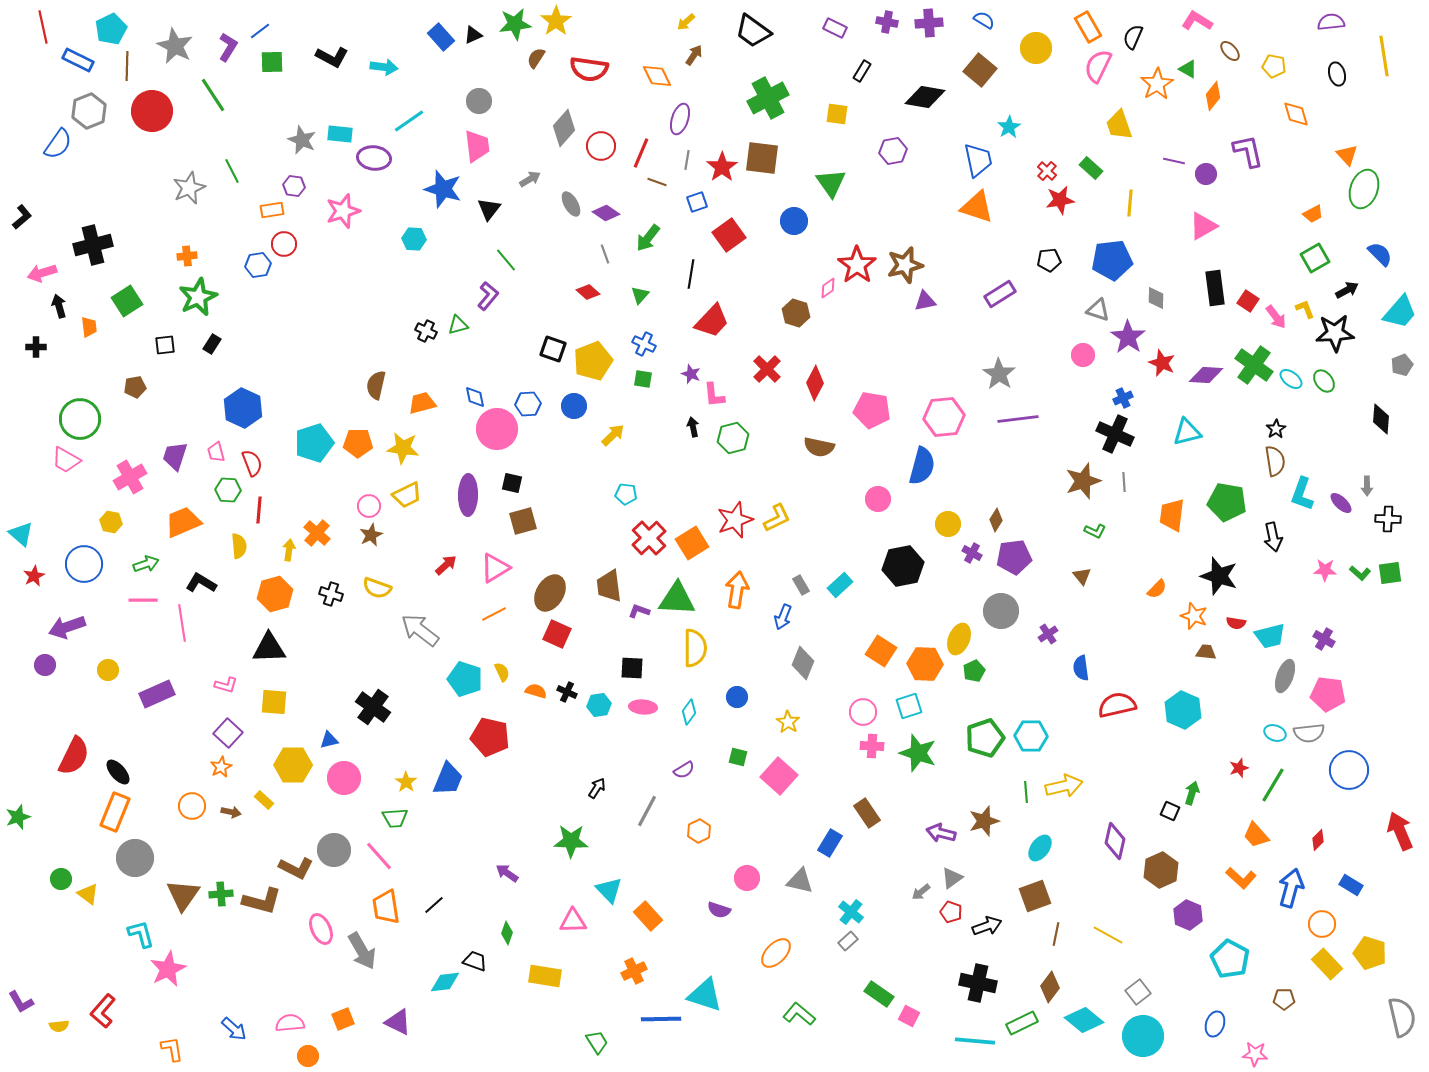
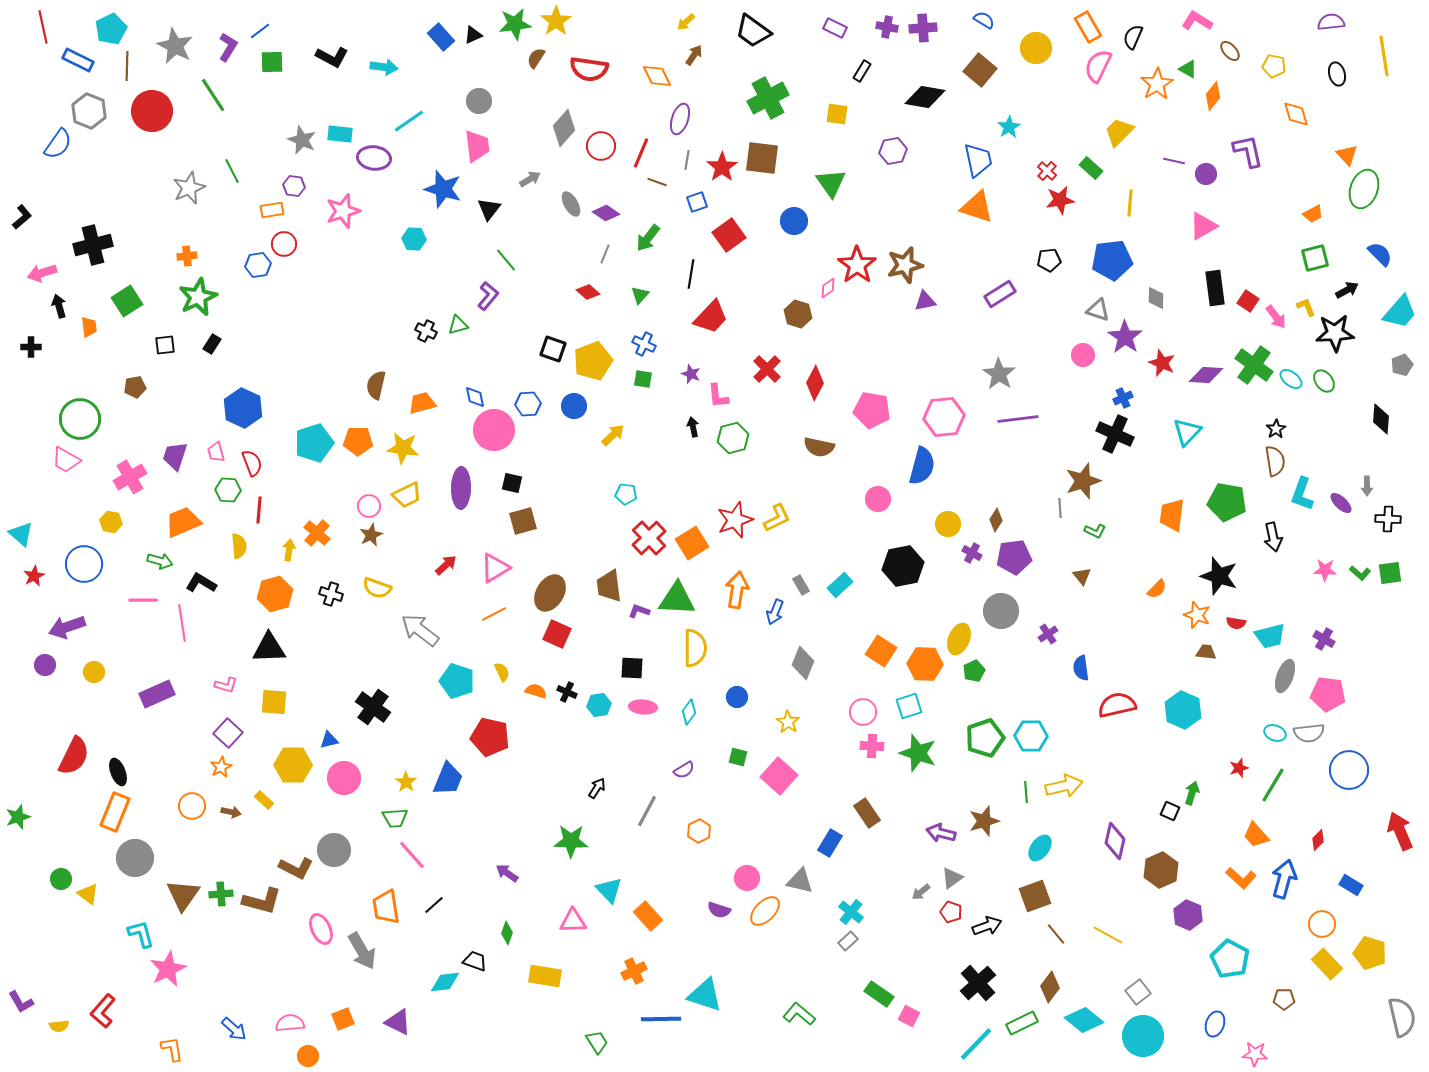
purple cross at (887, 22): moved 5 px down
purple cross at (929, 23): moved 6 px left, 5 px down
gray hexagon at (89, 111): rotated 16 degrees counterclockwise
yellow trapezoid at (1119, 125): moved 7 px down; rotated 64 degrees clockwise
gray line at (605, 254): rotated 42 degrees clockwise
green square at (1315, 258): rotated 16 degrees clockwise
yellow L-shape at (1305, 309): moved 1 px right, 2 px up
brown hexagon at (796, 313): moved 2 px right, 1 px down
red trapezoid at (712, 321): moved 1 px left, 4 px up
purple star at (1128, 337): moved 3 px left
black cross at (36, 347): moved 5 px left
pink L-shape at (714, 395): moved 4 px right, 1 px down
pink circle at (497, 429): moved 3 px left, 1 px down
cyan triangle at (1187, 432): rotated 32 degrees counterclockwise
orange pentagon at (358, 443): moved 2 px up
gray line at (1124, 482): moved 64 px left, 26 px down
purple ellipse at (468, 495): moved 7 px left, 7 px up
green arrow at (146, 564): moved 14 px right, 3 px up; rotated 35 degrees clockwise
orange star at (1194, 616): moved 3 px right, 1 px up
blue arrow at (783, 617): moved 8 px left, 5 px up
yellow circle at (108, 670): moved 14 px left, 2 px down
cyan pentagon at (465, 679): moved 8 px left, 2 px down
black ellipse at (118, 772): rotated 20 degrees clockwise
pink line at (379, 856): moved 33 px right, 1 px up
blue arrow at (1291, 888): moved 7 px left, 9 px up
brown line at (1056, 934): rotated 50 degrees counterclockwise
orange ellipse at (776, 953): moved 11 px left, 42 px up
black cross at (978, 983): rotated 36 degrees clockwise
cyan line at (975, 1041): moved 1 px right, 3 px down; rotated 51 degrees counterclockwise
